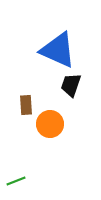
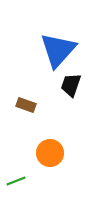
blue triangle: rotated 48 degrees clockwise
brown rectangle: rotated 66 degrees counterclockwise
orange circle: moved 29 px down
